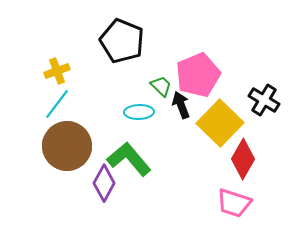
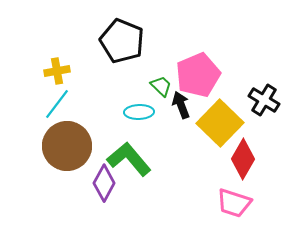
yellow cross: rotated 10 degrees clockwise
